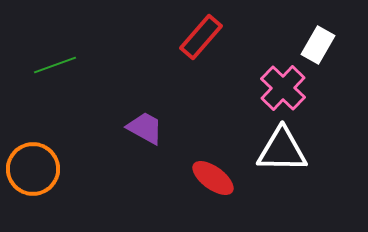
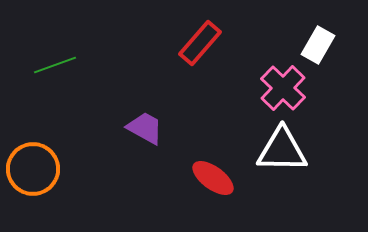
red rectangle: moved 1 px left, 6 px down
